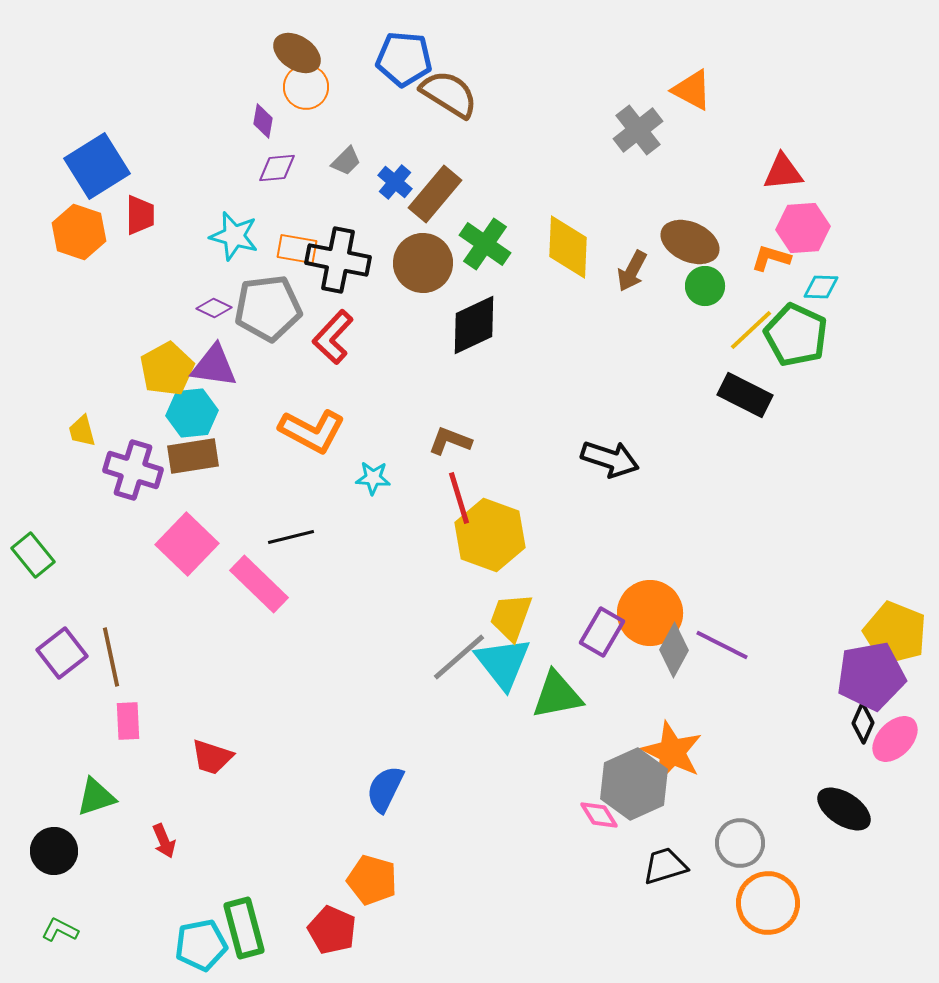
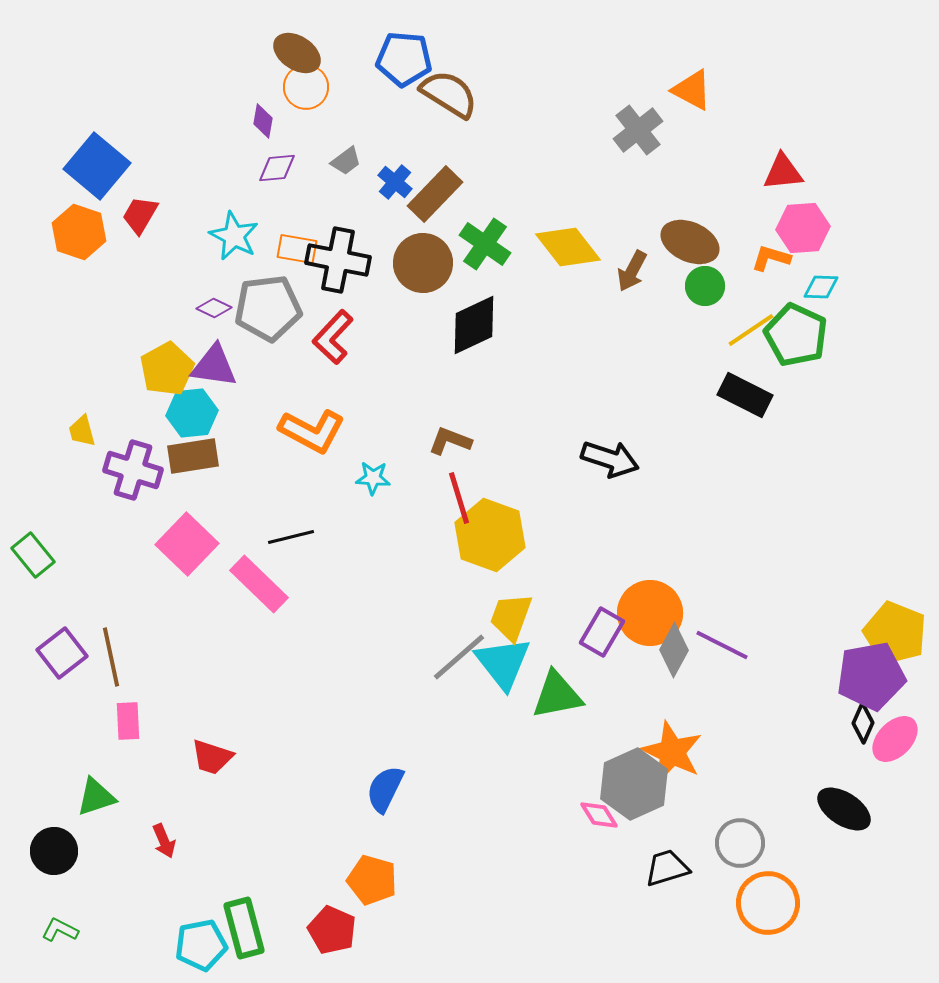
gray trapezoid at (346, 161): rotated 8 degrees clockwise
blue square at (97, 166): rotated 18 degrees counterclockwise
brown rectangle at (435, 194): rotated 4 degrees clockwise
red trapezoid at (140, 215): rotated 150 degrees counterclockwise
cyan star at (234, 236): rotated 12 degrees clockwise
yellow diamond at (568, 247): rotated 40 degrees counterclockwise
yellow line at (751, 330): rotated 9 degrees clockwise
black trapezoid at (665, 866): moved 2 px right, 2 px down
